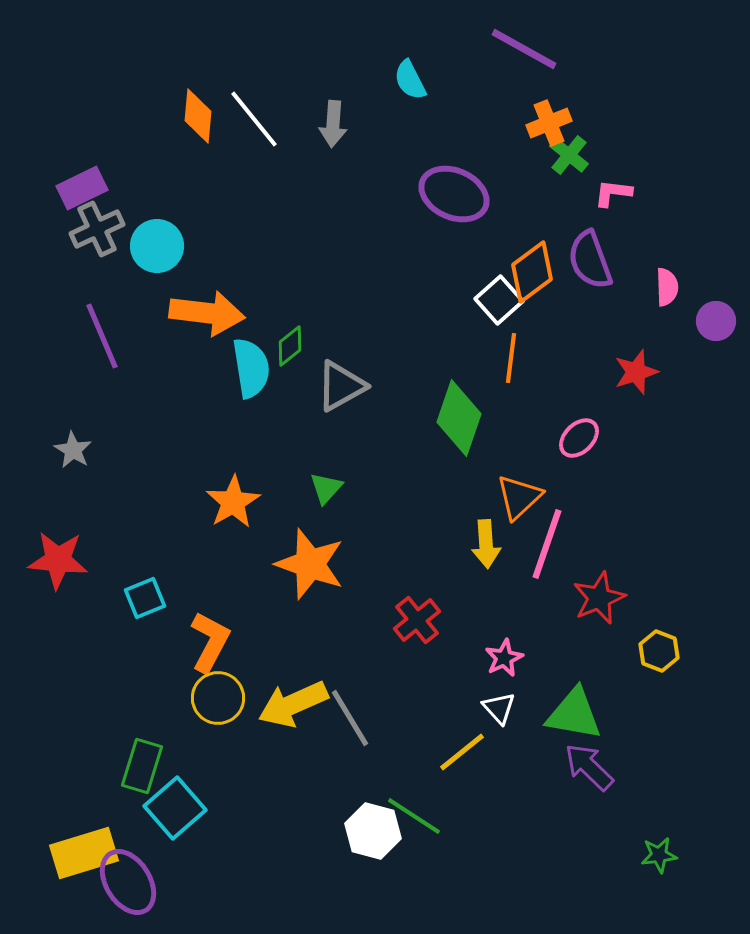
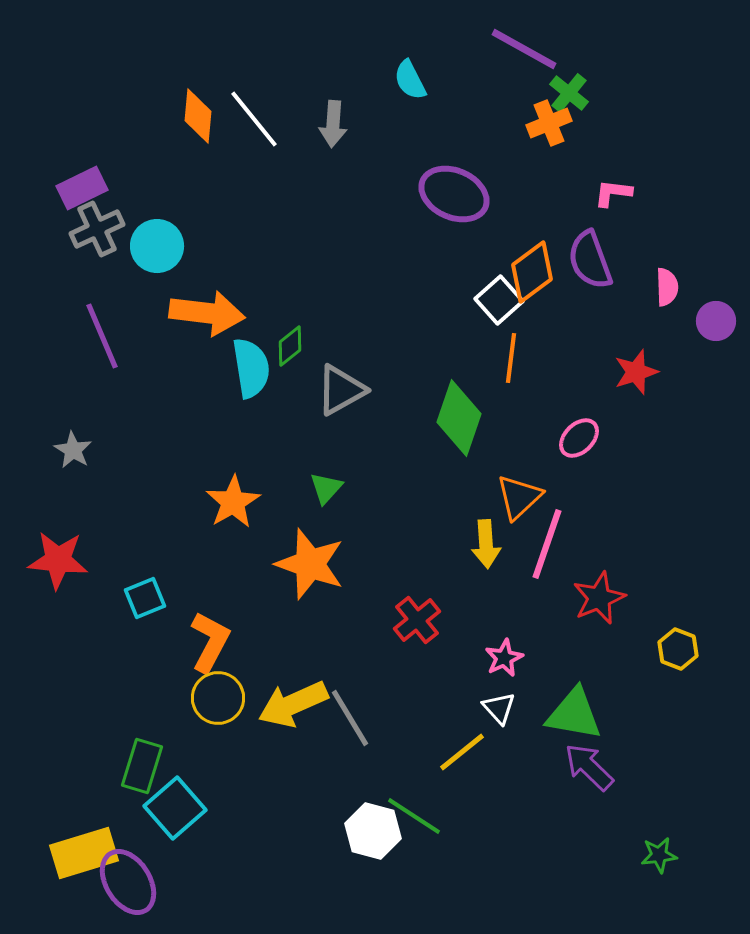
green cross at (569, 155): moved 62 px up
gray triangle at (341, 386): moved 4 px down
yellow hexagon at (659, 651): moved 19 px right, 2 px up
